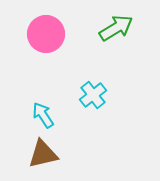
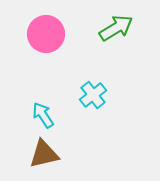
brown triangle: moved 1 px right
